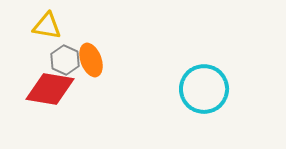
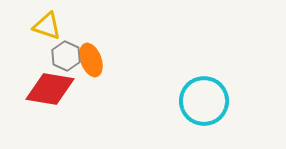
yellow triangle: rotated 8 degrees clockwise
gray hexagon: moved 1 px right, 4 px up
cyan circle: moved 12 px down
